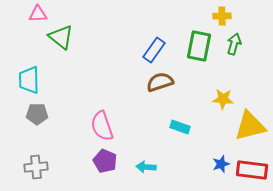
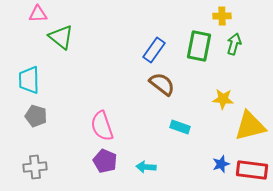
brown semicircle: moved 2 px right, 2 px down; rotated 56 degrees clockwise
gray pentagon: moved 1 px left, 2 px down; rotated 15 degrees clockwise
gray cross: moved 1 px left
